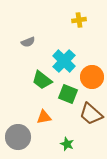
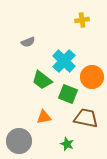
yellow cross: moved 3 px right
brown trapezoid: moved 5 px left, 4 px down; rotated 150 degrees clockwise
gray circle: moved 1 px right, 4 px down
